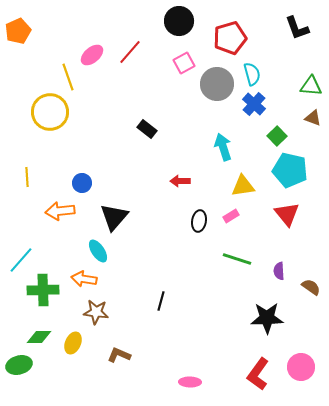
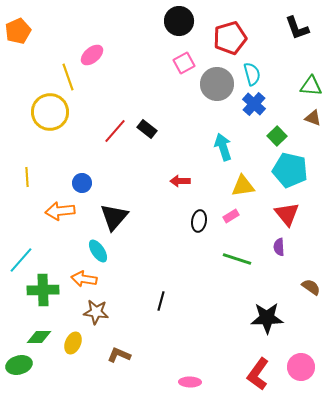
red line at (130, 52): moved 15 px left, 79 px down
purple semicircle at (279, 271): moved 24 px up
